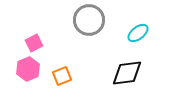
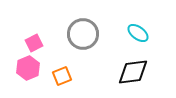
gray circle: moved 6 px left, 14 px down
cyan ellipse: rotated 75 degrees clockwise
pink hexagon: moved 1 px up
black diamond: moved 6 px right, 1 px up
